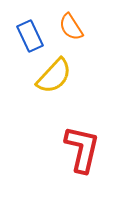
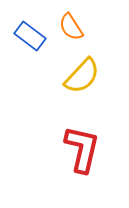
blue rectangle: rotated 28 degrees counterclockwise
yellow semicircle: moved 28 px right
